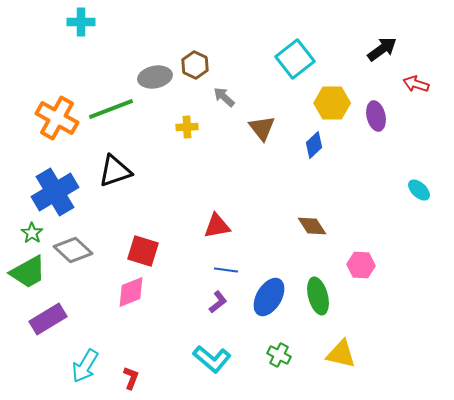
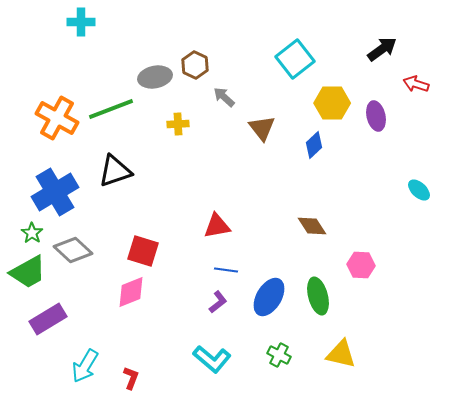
yellow cross: moved 9 px left, 3 px up
